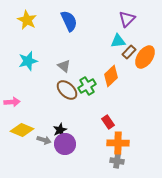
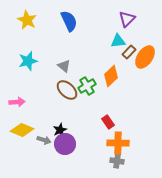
pink arrow: moved 5 px right
